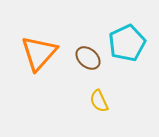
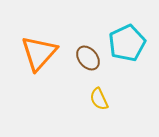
brown ellipse: rotated 10 degrees clockwise
yellow semicircle: moved 2 px up
